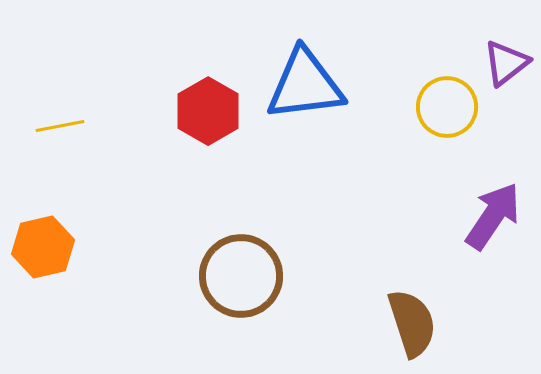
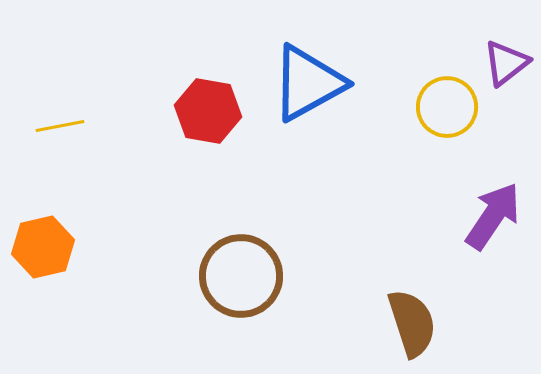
blue triangle: moved 3 px right, 2 px up; rotated 22 degrees counterclockwise
red hexagon: rotated 20 degrees counterclockwise
